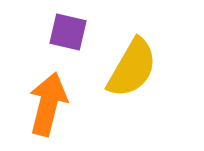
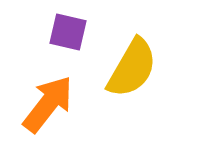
orange arrow: rotated 24 degrees clockwise
